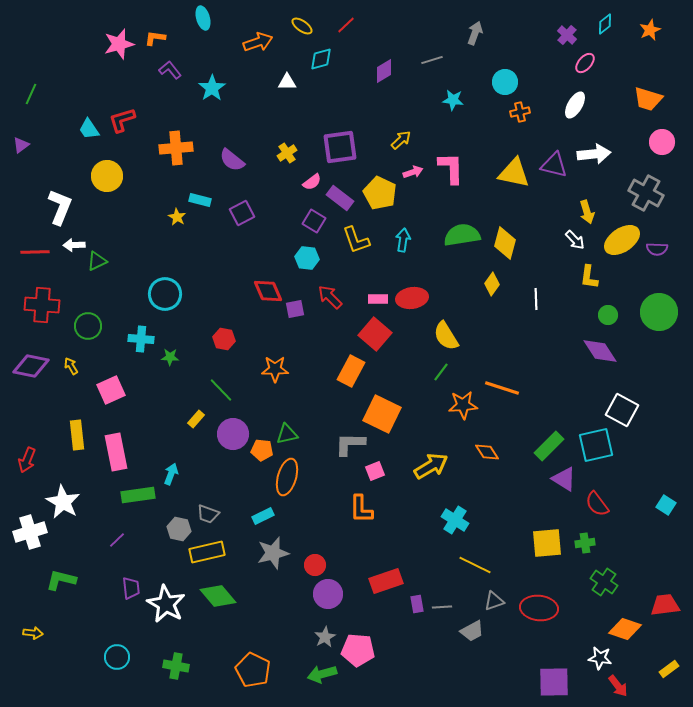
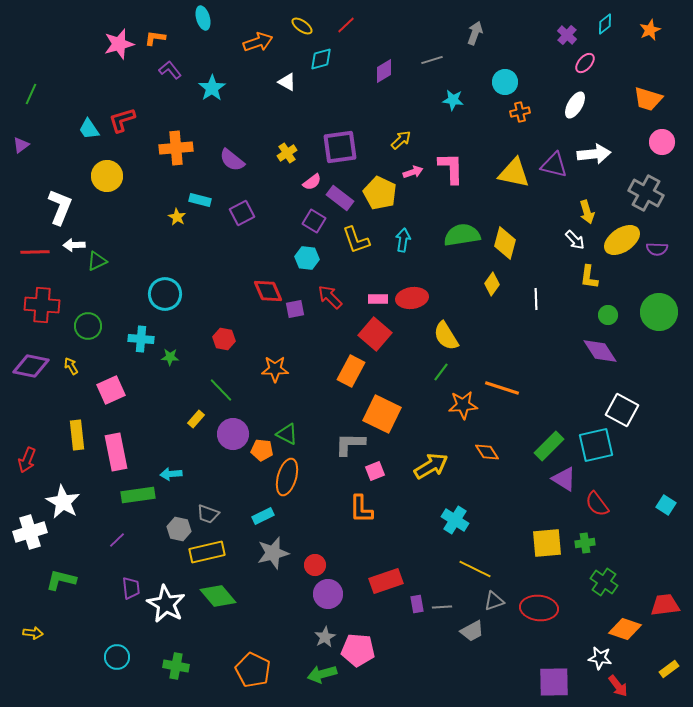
white triangle at (287, 82): rotated 30 degrees clockwise
green triangle at (287, 434): rotated 40 degrees clockwise
cyan arrow at (171, 474): rotated 115 degrees counterclockwise
yellow line at (475, 565): moved 4 px down
